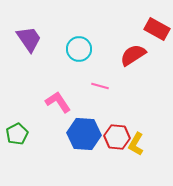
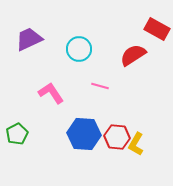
purple trapezoid: rotated 80 degrees counterclockwise
pink L-shape: moved 7 px left, 9 px up
